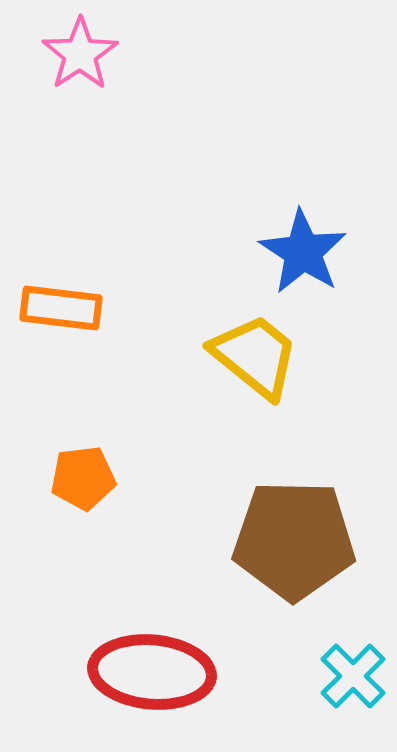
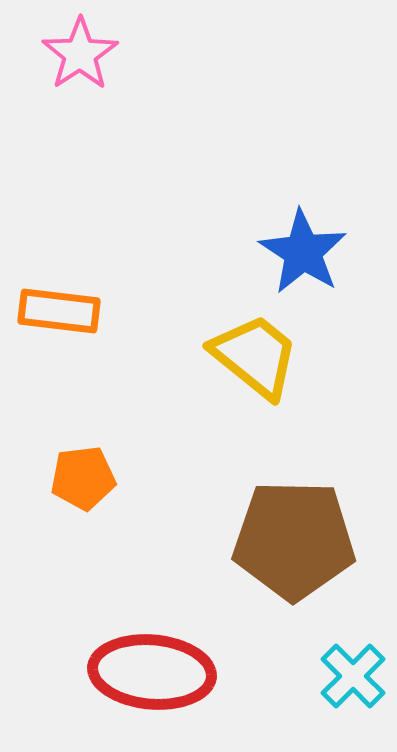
orange rectangle: moved 2 px left, 3 px down
